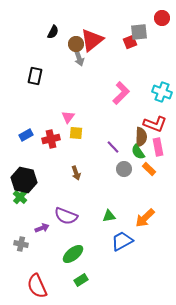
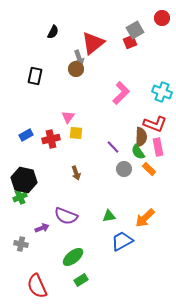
gray square: moved 4 px left, 2 px up; rotated 24 degrees counterclockwise
red triangle: moved 1 px right, 3 px down
brown circle: moved 25 px down
green cross: rotated 24 degrees clockwise
green ellipse: moved 3 px down
